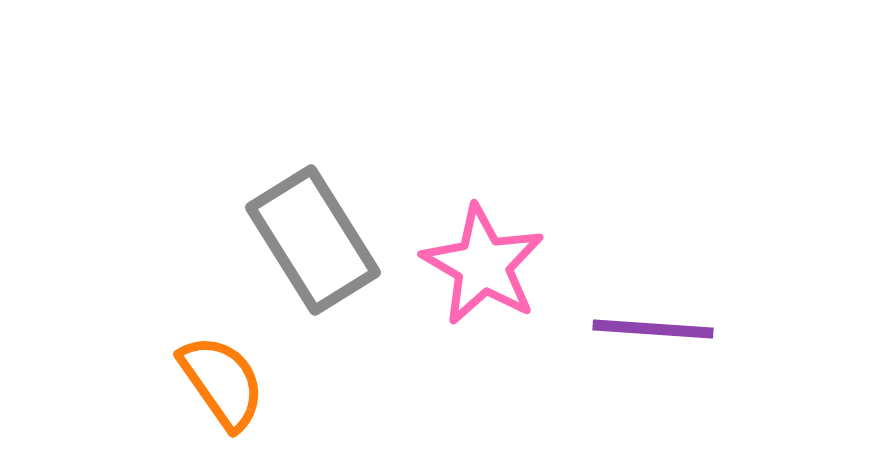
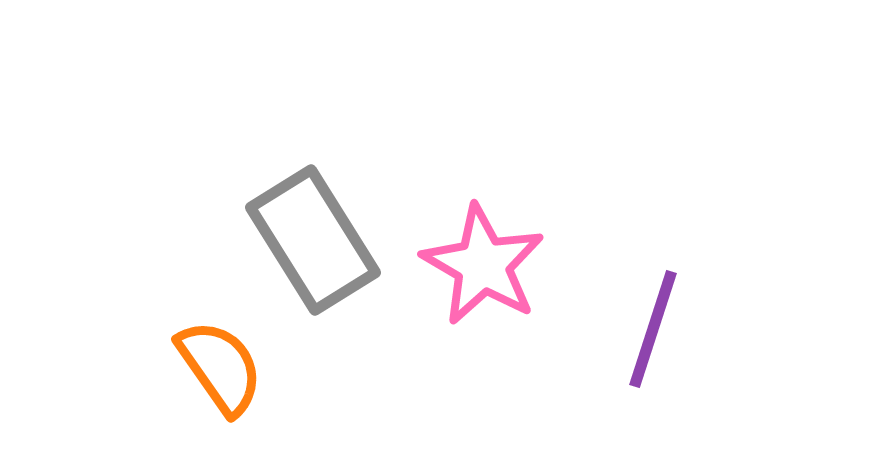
purple line: rotated 76 degrees counterclockwise
orange semicircle: moved 2 px left, 15 px up
